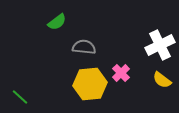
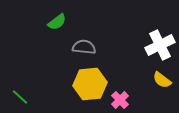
pink cross: moved 1 px left, 27 px down
